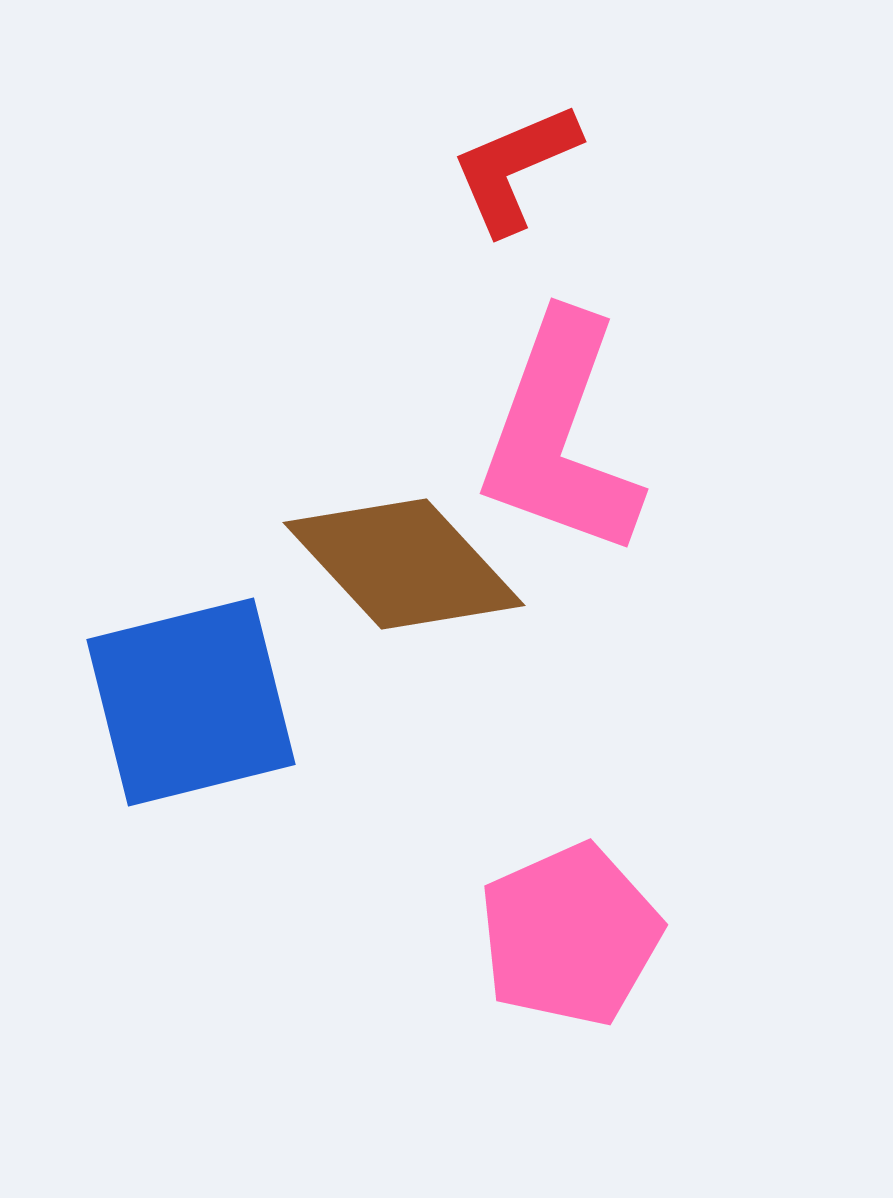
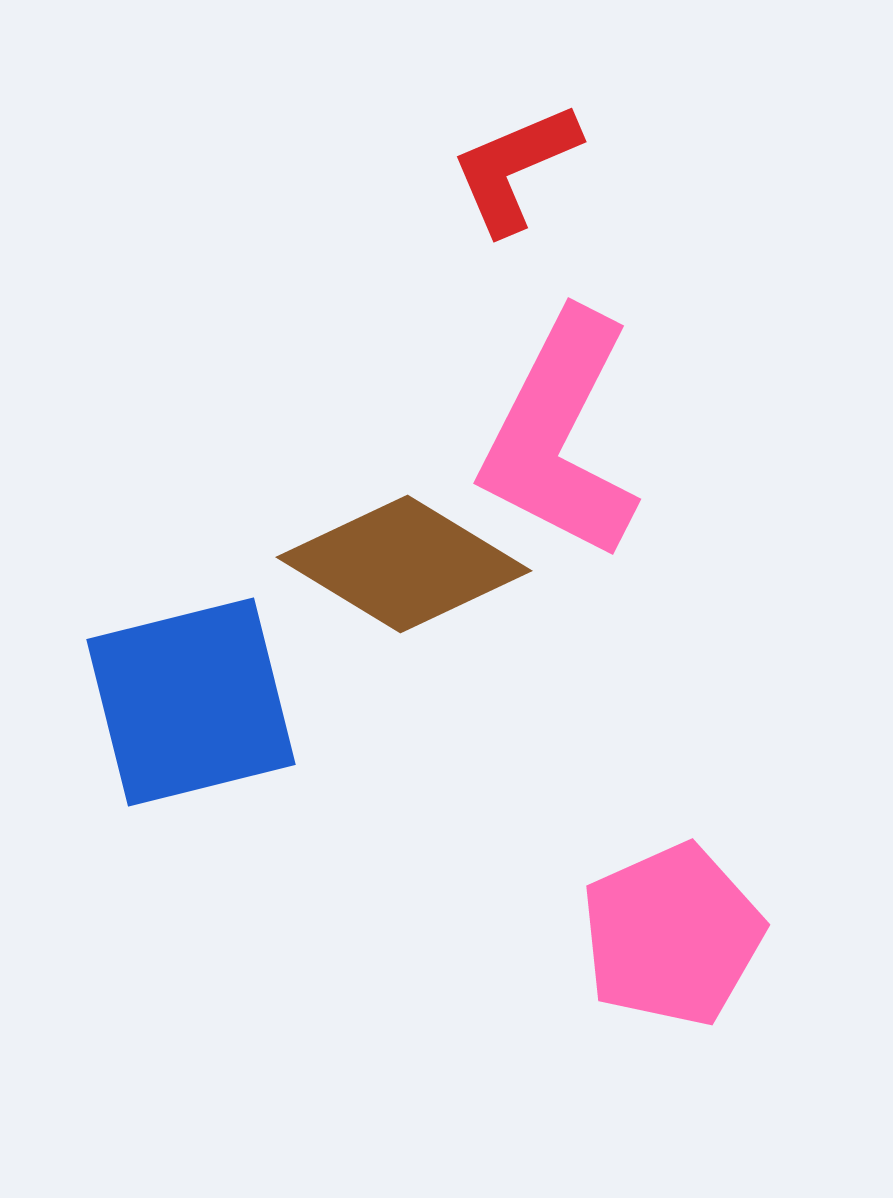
pink L-shape: rotated 7 degrees clockwise
brown diamond: rotated 16 degrees counterclockwise
pink pentagon: moved 102 px right
